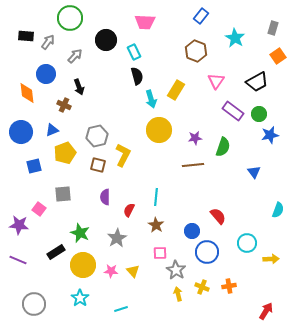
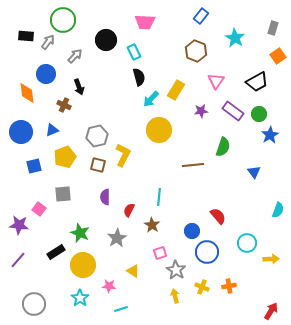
green circle at (70, 18): moved 7 px left, 2 px down
black semicircle at (137, 76): moved 2 px right, 1 px down
cyan arrow at (151, 99): rotated 60 degrees clockwise
blue star at (270, 135): rotated 18 degrees counterclockwise
purple star at (195, 138): moved 6 px right, 27 px up
yellow pentagon at (65, 153): moved 4 px down
cyan line at (156, 197): moved 3 px right
brown star at (156, 225): moved 4 px left
pink square at (160, 253): rotated 16 degrees counterclockwise
purple line at (18, 260): rotated 72 degrees counterclockwise
pink star at (111, 271): moved 2 px left, 15 px down
yellow triangle at (133, 271): rotated 16 degrees counterclockwise
yellow arrow at (178, 294): moved 3 px left, 2 px down
red arrow at (266, 311): moved 5 px right
